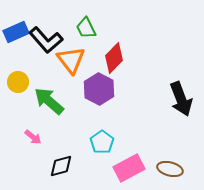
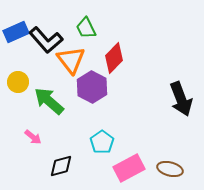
purple hexagon: moved 7 px left, 2 px up
